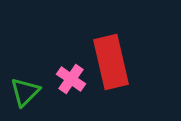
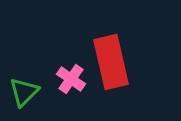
green triangle: moved 1 px left
